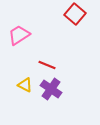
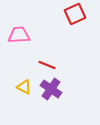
red square: rotated 25 degrees clockwise
pink trapezoid: rotated 30 degrees clockwise
yellow triangle: moved 1 px left, 2 px down
